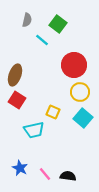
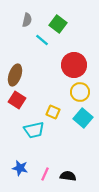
blue star: rotated 14 degrees counterclockwise
pink line: rotated 64 degrees clockwise
